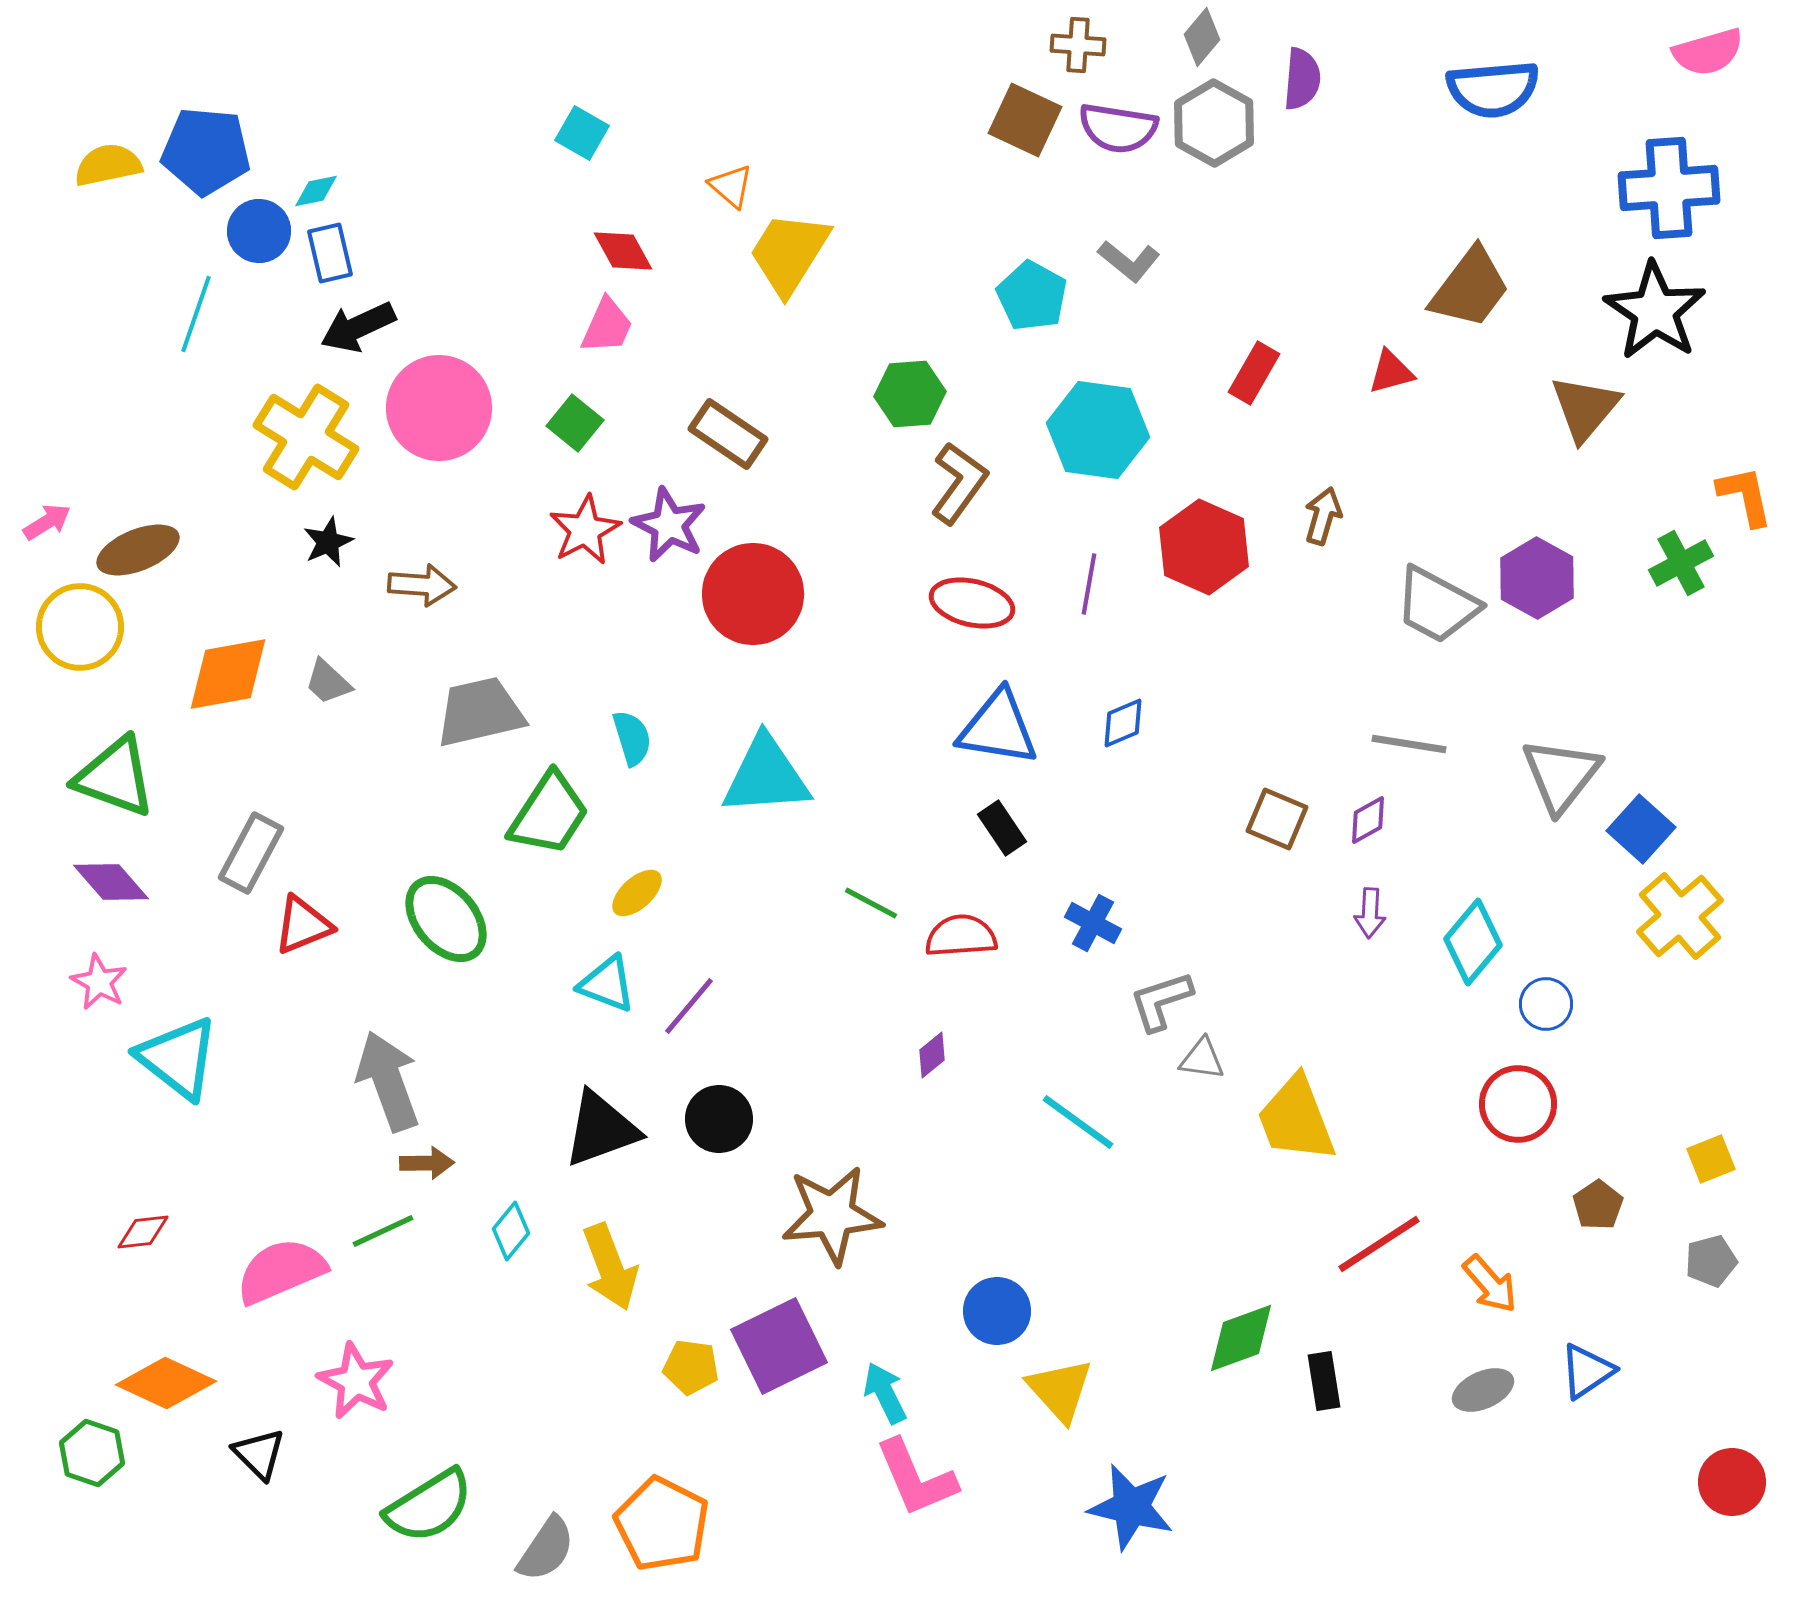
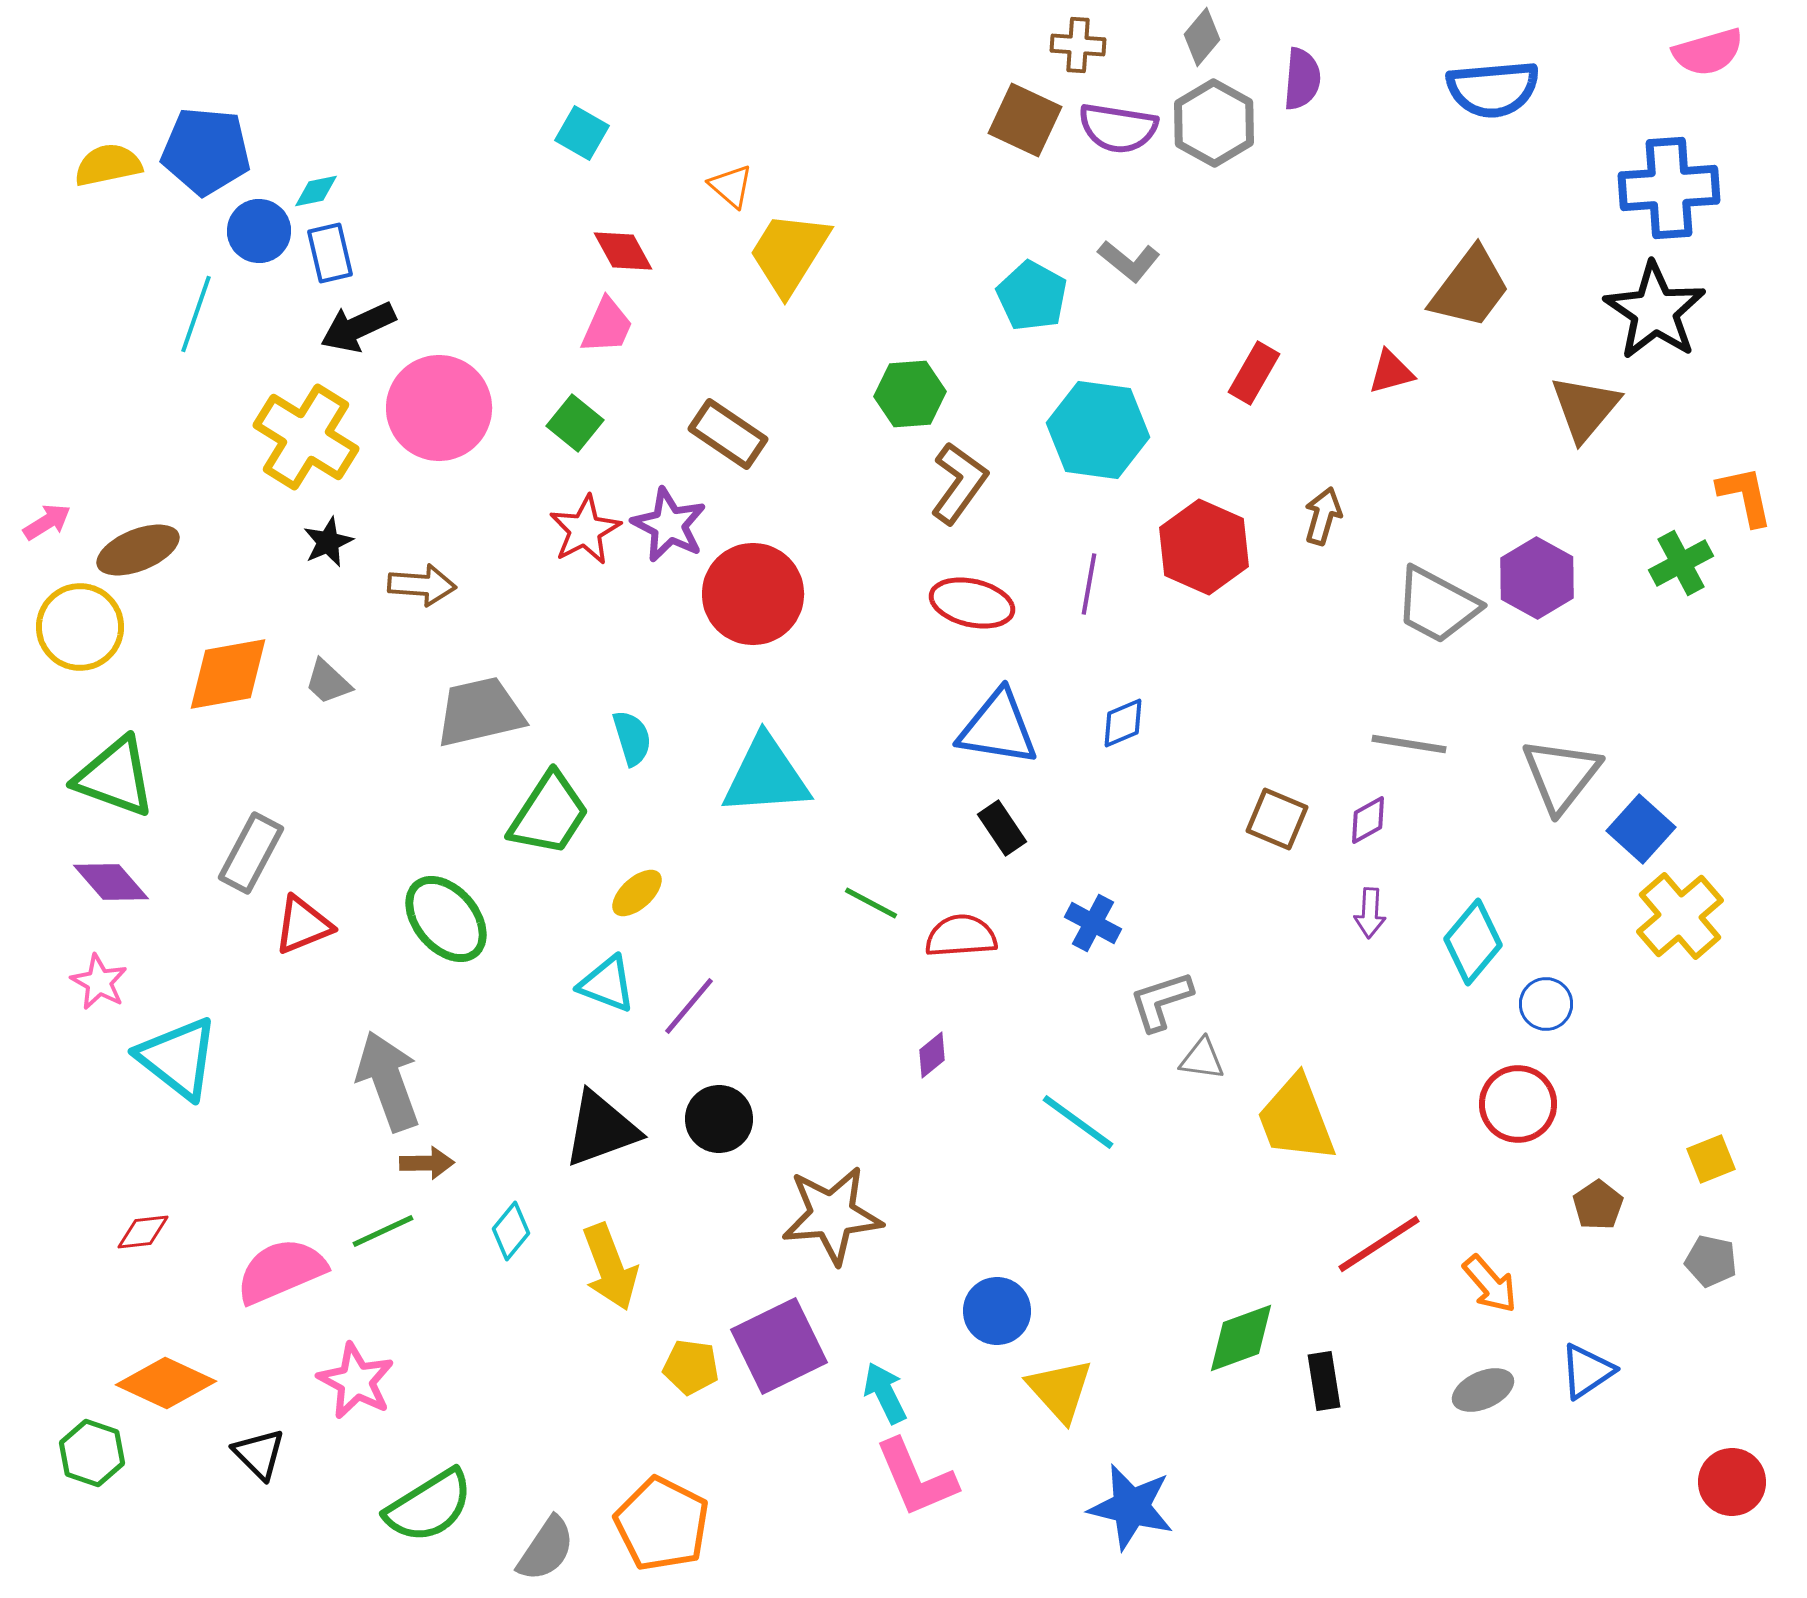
gray pentagon at (1711, 1261): rotated 27 degrees clockwise
